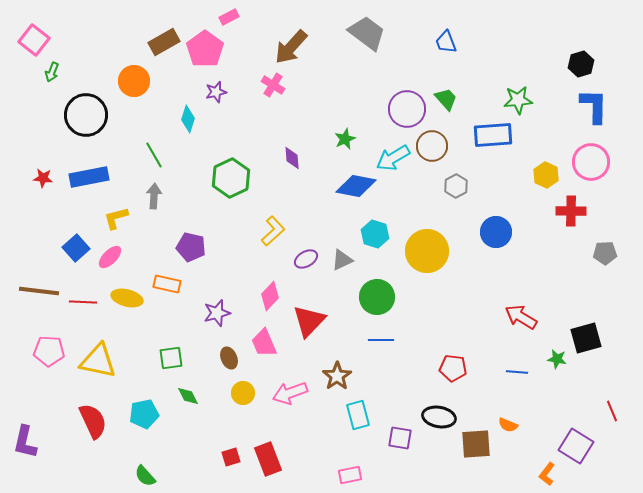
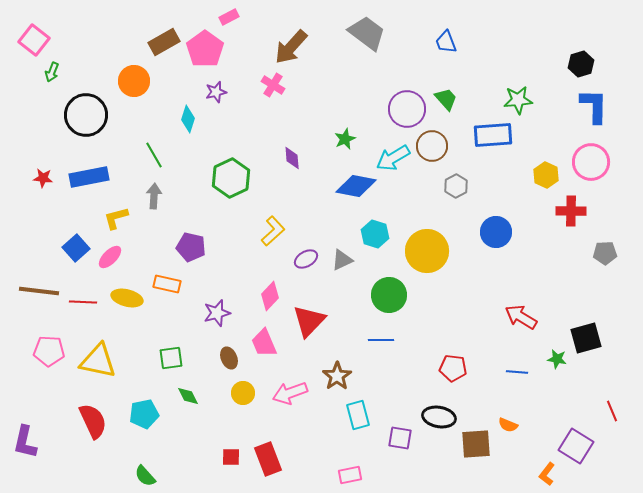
green circle at (377, 297): moved 12 px right, 2 px up
red square at (231, 457): rotated 18 degrees clockwise
